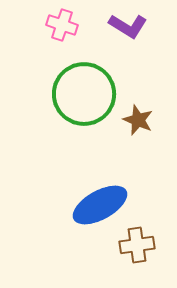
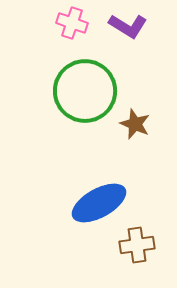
pink cross: moved 10 px right, 2 px up
green circle: moved 1 px right, 3 px up
brown star: moved 3 px left, 4 px down
blue ellipse: moved 1 px left, 2 px up
